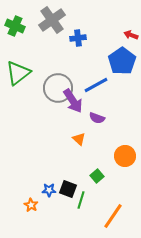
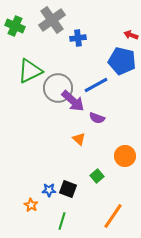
blue pentagon: rotated 24 degrees counterclockwise
green triangle: moved 12 px right, 2 px up; rotated 12 degrees clockwise
purple arrow: rotated 15 degrees counterclockwise
green line: moved 19 px left, 21 px down
